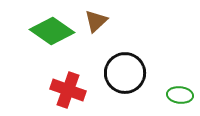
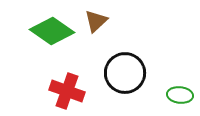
red cross: moved 1 px left, 1 px down
